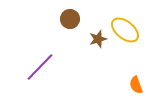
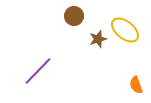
brown circle: moved 4 px right, 3 px up
purple line: moved 2 px left, 4 px down
